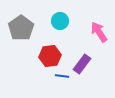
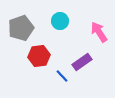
gray pentagon: rotated 15 degrees clockwise
red hexagon: moved 11 px left
purple rectangle: moved 2 px up; rotated 18 degrees clockwise
blue line: rotated 40 degrees clockwise
